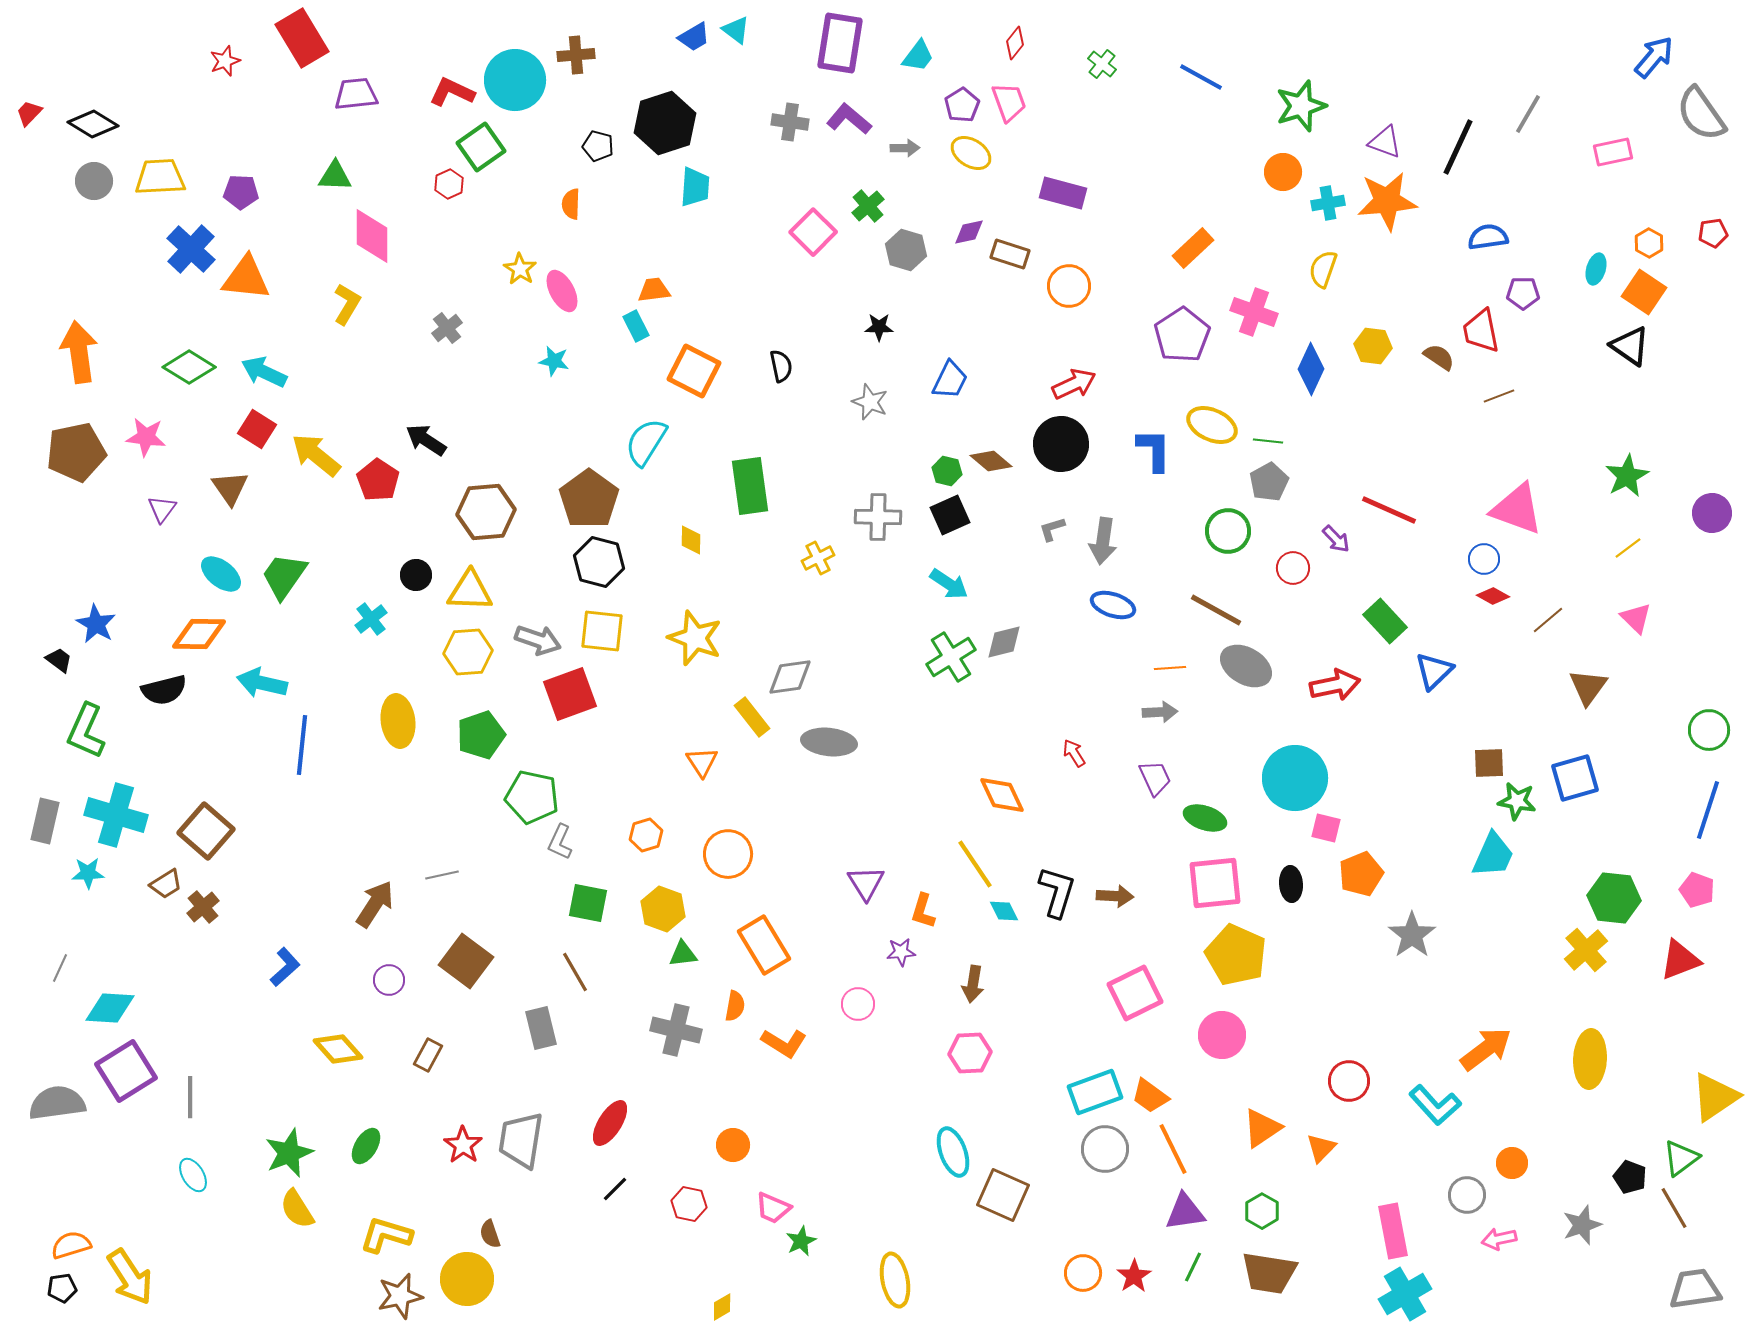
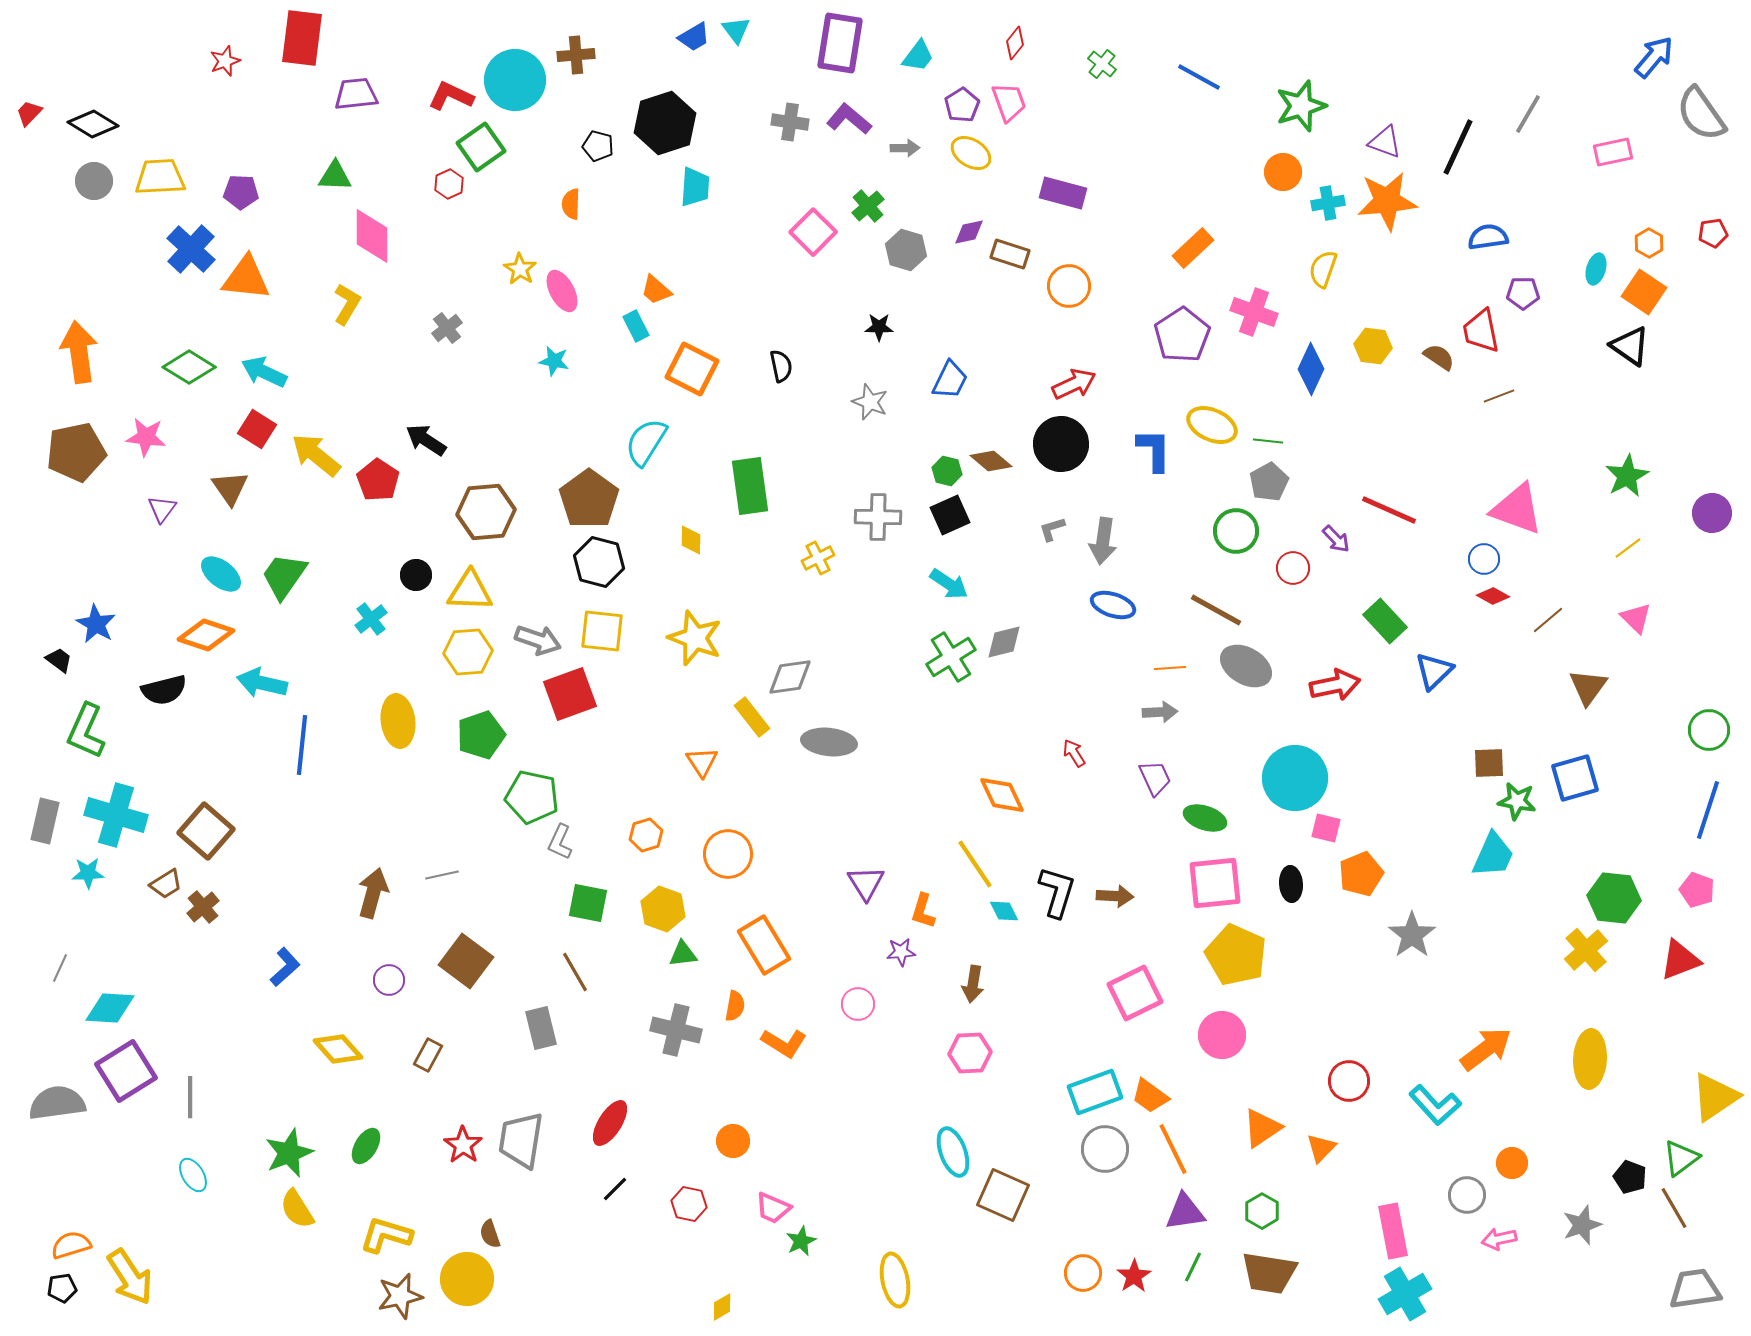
cyan triangle at (736, 30): rotated 16 degrees clockwise
red rectangle at (302, 38): rotated 38 degrees clockwise
blue line at (1201, 77): moved 2 px left
red L-shape at (452, 92): moved 1 px left, 4 px down
orange trapezoid at (654, 290): moved 2 px right; rotated 132 degrees counterclockwise
orange square at (694, 371): moved 2 px left, 2 px up
green circle at (1228, 531): moved 8 px right
orange diamond at (199, 634): moved 7 px right, 1 px down; rotated 18 degrees clockwise
brown arrow at (375, 904): moved 2 px left, 11 px up; rotated 18 degrees counterclockwise
orange circle at (733, 1145): moved 4 px up
